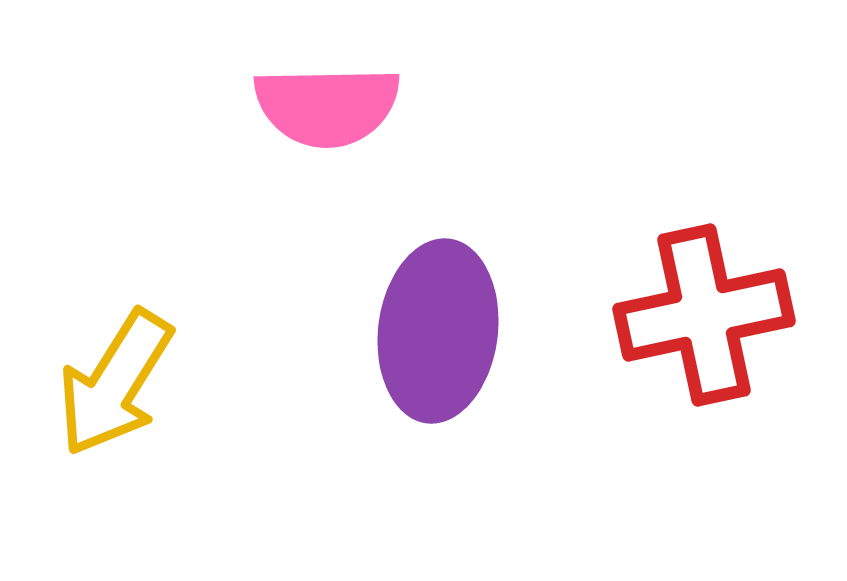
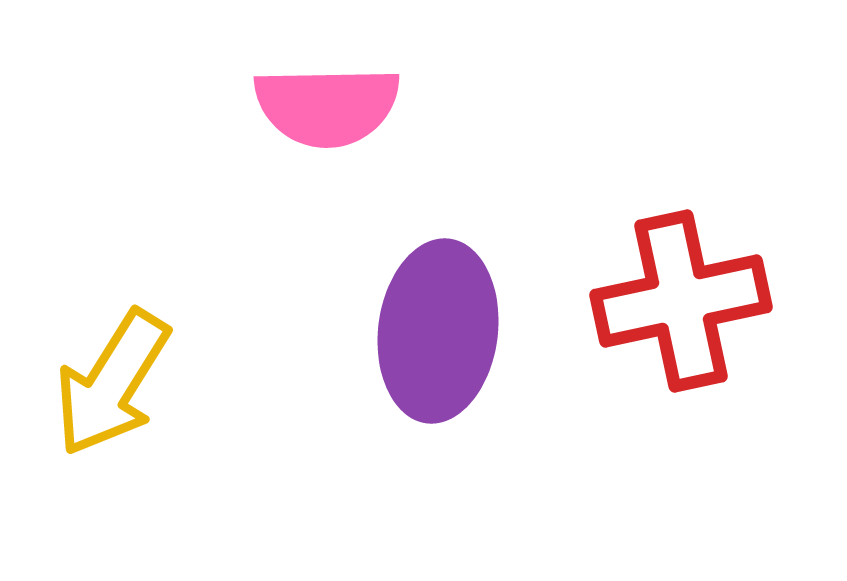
red cross: moved 23 px left, 14 px up
yellow arrow: moved 3 px left
